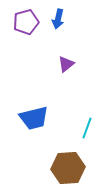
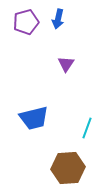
purple triangle: rotated 18 degrees counterclockwise
